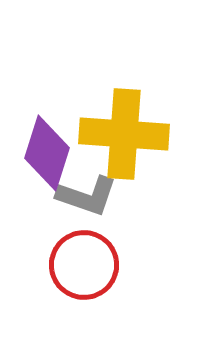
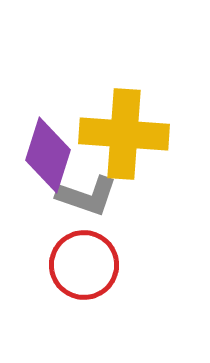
purple diamond: moved 1 px right, 2 px down
